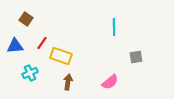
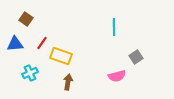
blue triangle: moved 2 px up
gray square: rotated 24 degrees counterclockwise
pink semicircle: moved 7 px right, 6 px up; rotated 24 degrees clockwise
